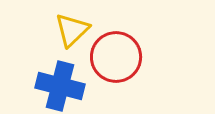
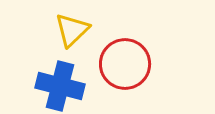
red circle: moved 9 px right, 7 px down
